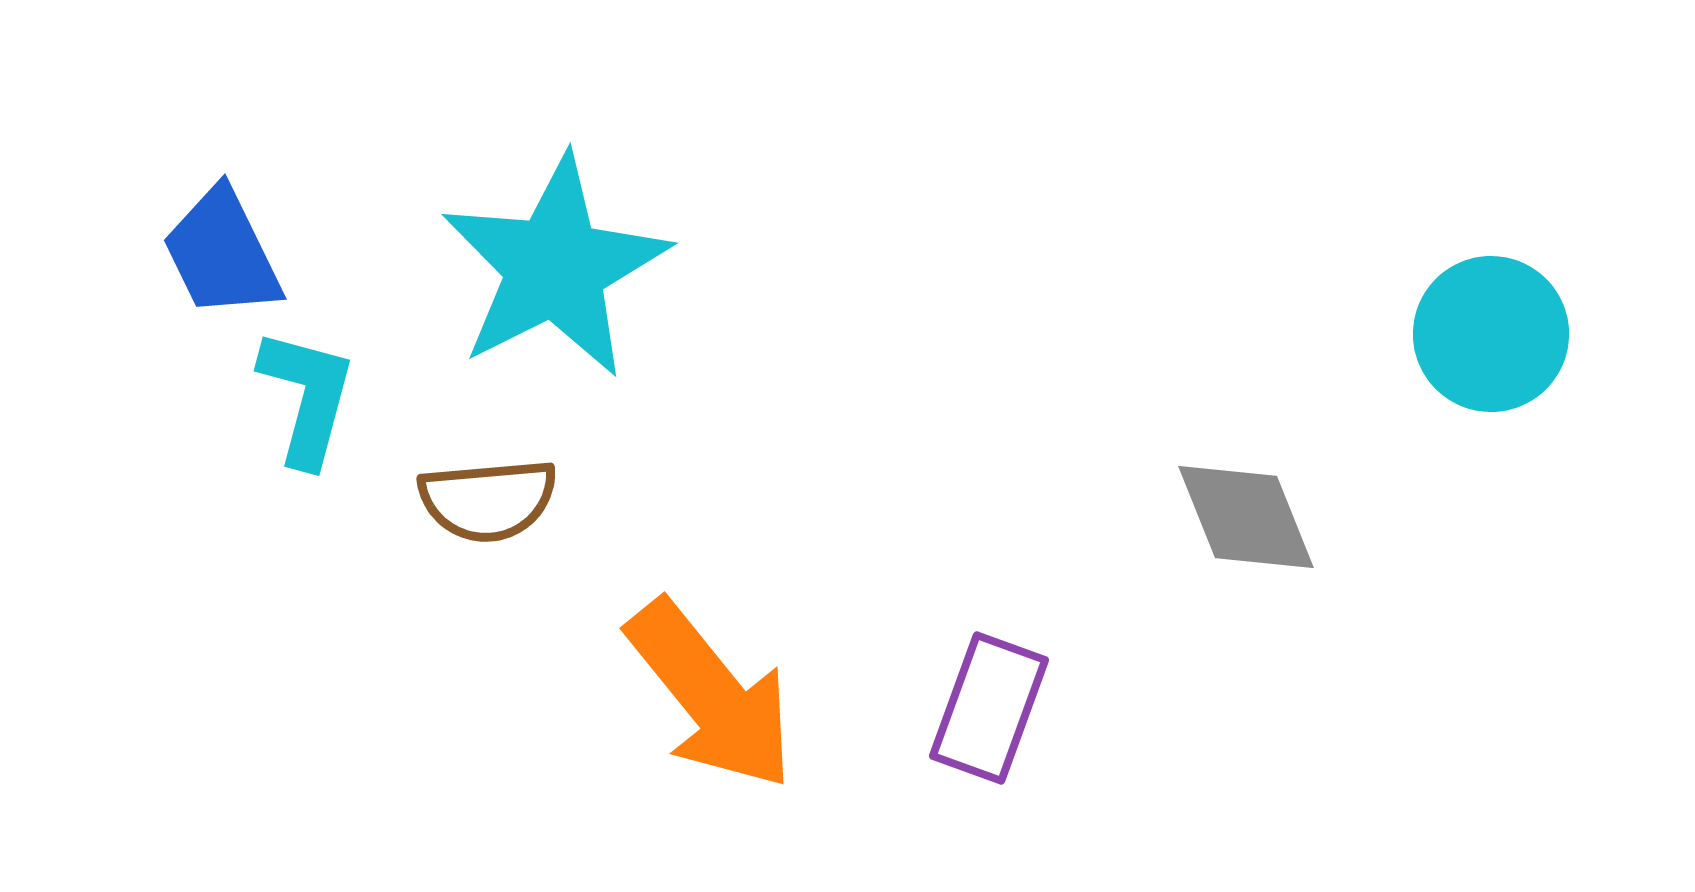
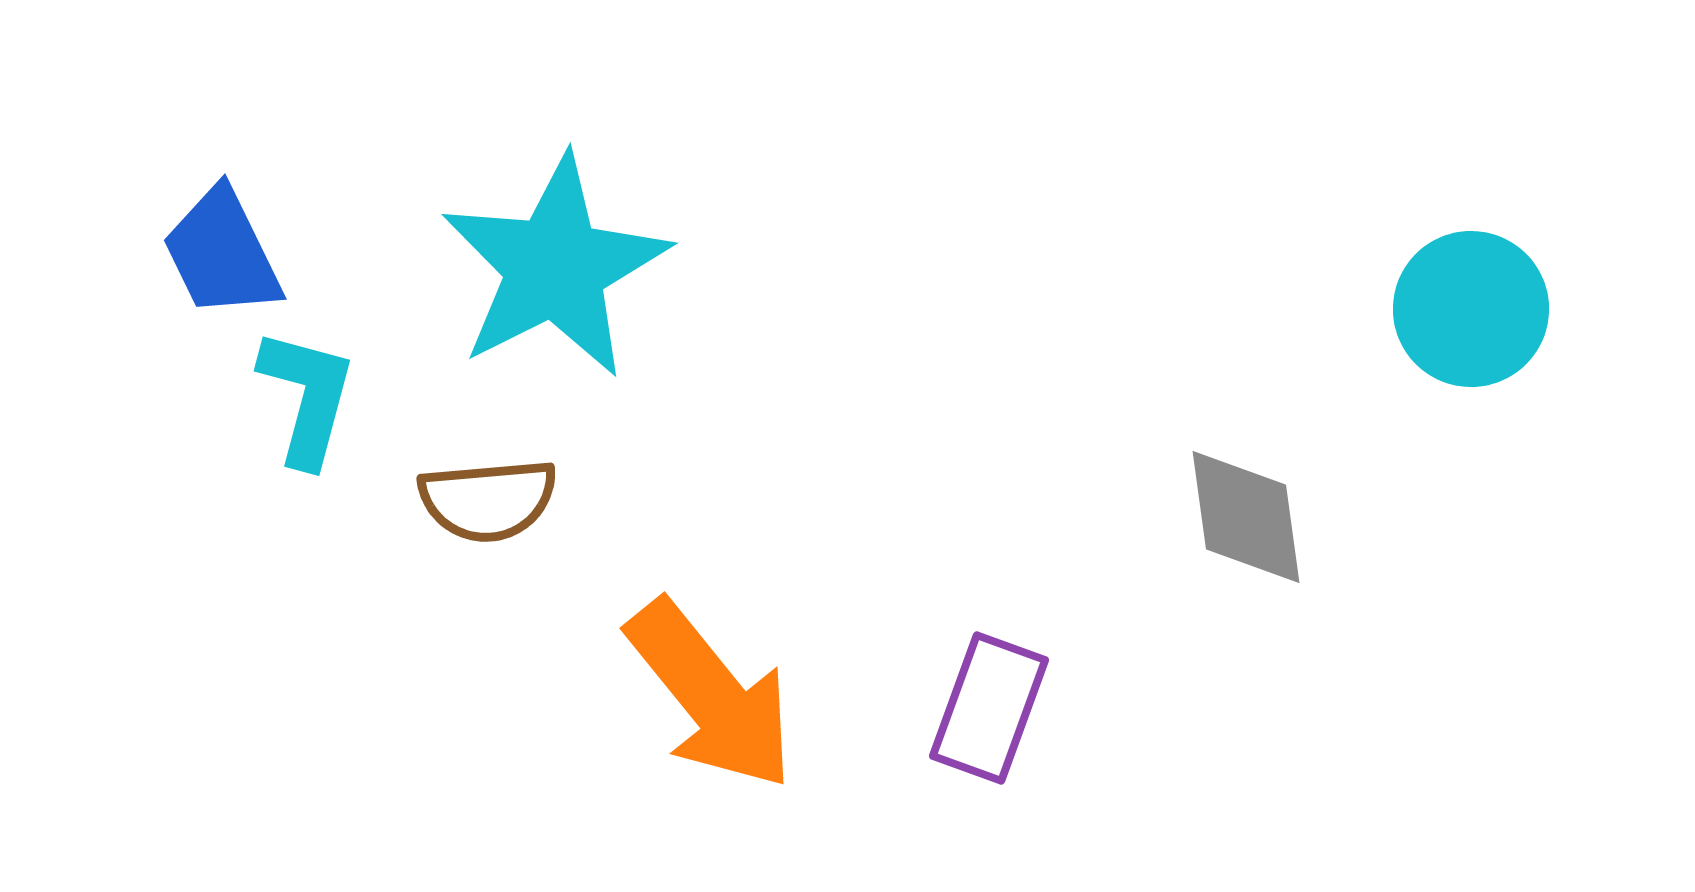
cyan circle: moved 20 px left, 25 px up
gray diamond: rotated 14 degrees clockwise
